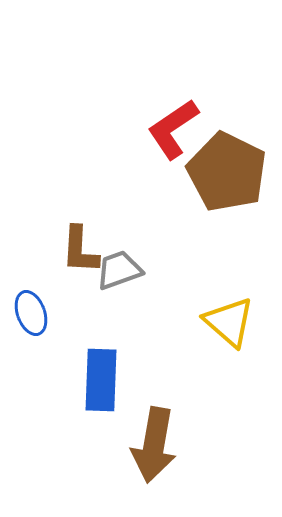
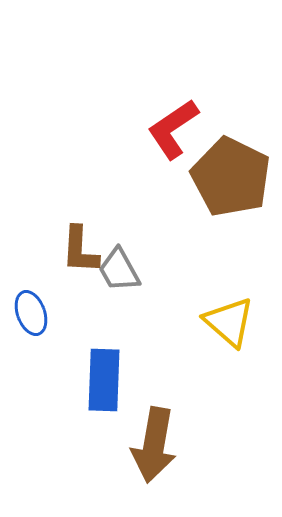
brown pentagon: moved 4 px right, 5 px down
gray trapezoid: rotated 99 degrees counterclockwise
blue rectangle: moved 3 px right
